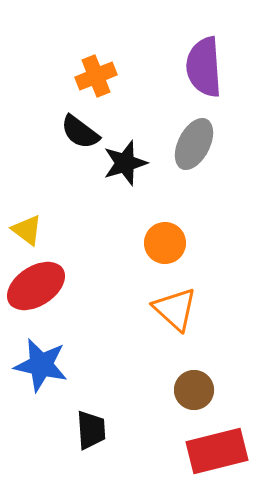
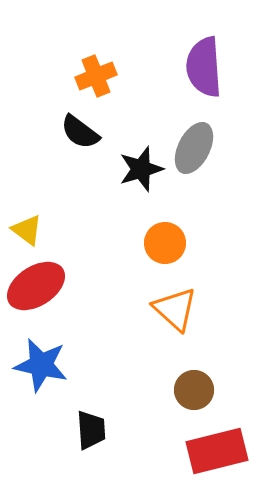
gray ellipse: moved 4 px down
black star: moved 16 px right, 6 px down
